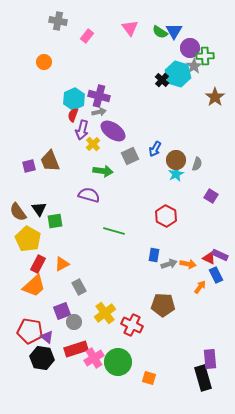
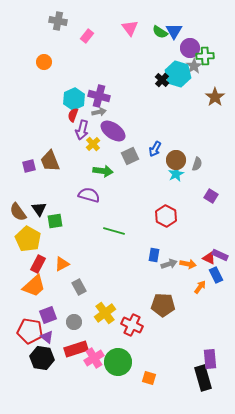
purple square at (62, 311): moved 14 px left, 4 px down
